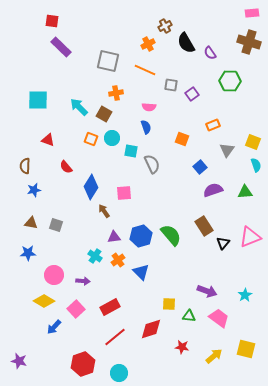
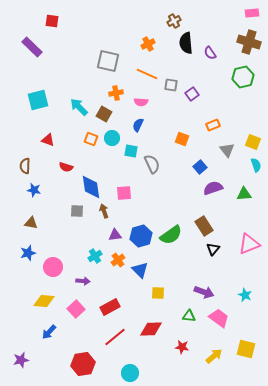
brown cross at (165, 26): moved 9 px right, 5 px up
black semicircle at (186, 43): rotated 25 degrees clockwise
purple rectangle at (61, 47): moved 29 px left
orange line at (145, 70): moved 2 px right, 4 px down
green hexagon at (230, 81): moved 13 px right, 4 px up; rotated 15 degrees counterclockwise
cyan square at (38, 100): rotated 15 degrees counterclockwise
pink semicircle at (149, 107): moved 8 px left, 5 px up
blue semicircle at (146, 127): moved 8 px left, 2 px up; rotated 136 degrees counterclockwise
gray triangle at (227, 150): rotated 14 degrees counterclockwise
red semicircle at (66, 167): rotated 32 degrees counterclockwise
blue diamond at (91, 187): rotated 40 degrees counterclockwise
blue star at (34, 190): rotated 24 degrees clockwise
purple semicircle at (213, 190): moved 2 px up
green triangle at (245, 192): moved 1 px left, 2 px down
brown arrow at (104, 211): rotated 16 degrees clockwise
gray square at (56, 225): moved 21 px right, 14 px up; rotated 16 degrees counterclockwise
green semicircle at (171, 235): rotated 95 degrees clockwise
purple triangle at (114, 237): moved 1 px right, 2 px up
pink triangle at (250, 237): moved 1 px left, 7 px down
black triangle at (223, 243): moved 10 px left, 6 px down
blue star at (28, 253): rotated 14 degrees counterclockwise
cyan cross at (95, 256): rotated 24 degrees clockwise
blue triangle at (141, 272): moved 1 px left, 2 px up
pink circle at (54, 275): moved 1 px left, 8 px up
purple arrow at (207, 291): moved 3 px left, 1 px down
cyan star at (245, 295): rotated 16 degrees counterclockwise
yellow diamond at (44, 301): rotated 25 degrees counterclockwise
yellow square at (169, 304): moved 11 px left, 11 px up
blue arrow at (54, 327): moved 5 px left, 5 px down
red diamond at (151, 329): rotated 15 degrees clockwise
purple star at (19, 361): moved 2 px right, 1 px up; rotated 28 degrees counterclockwise
red hexagon at (83, 364): rotated 10 degrees clockwise
cyan circle at (119, 373): moved 11 px right
